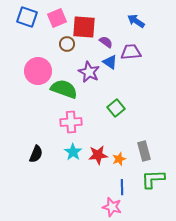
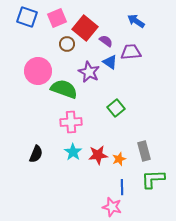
red square: moved 1 px right, 1 px down; rotated 35 degrees clockwise
purple semicircle: moved 1 px up
